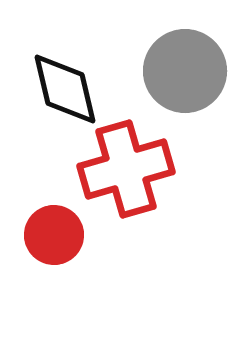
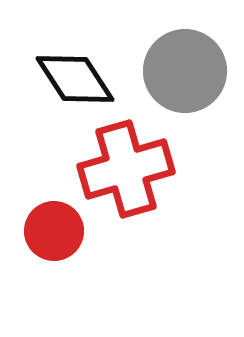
black diamond: moved 10 px right, 10 px up; rotated 20 degrees counterclockwise
red circle: moved 4 px up
